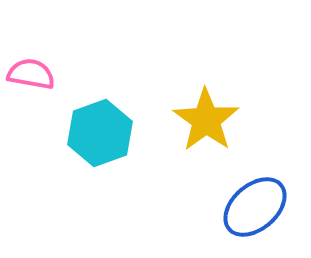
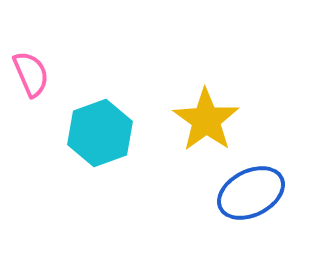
pink semicircle: rotated 57 degrees clockwise
blue ellipse: moved 4 px left, 14 px up; rotated 14 degrees clockwise
